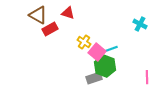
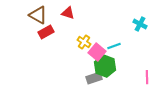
red rectangle: moved 4 px left, 3 px down
cyan line: moved 3 px right, 3 px up
